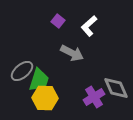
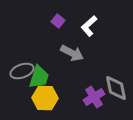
gray ellipse: rotated 20 degrees clockwise
green trapezoid: moved 3 px up
gray diamond: rotated 12 degrees clockwise
